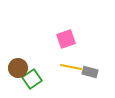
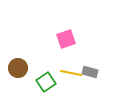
yellow line: moved 6 px down
green square: moved 14 px right, 3 px down
